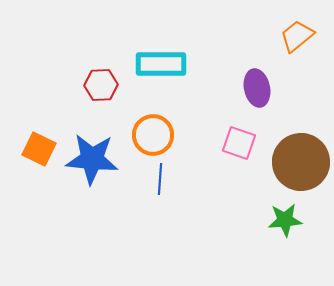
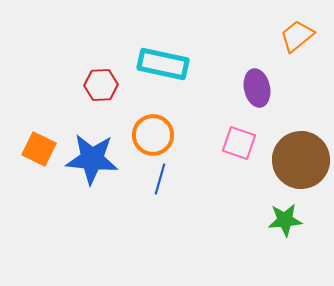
cyan rectangle: moved 2 px right; rotated 12 degrees clockwise
brown circle: moved 2 px up
blue line: rotated 12 degrees clockwise
